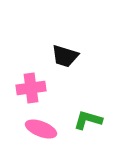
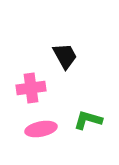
black trapezoid: rotated 136 degrees counterclockwise
pink ellipse: rotated 32 degrees counterclockwise
